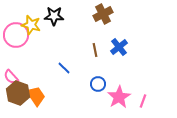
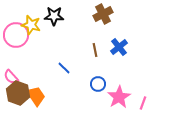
pink line: moved 2 px down
